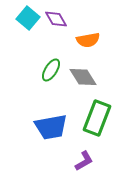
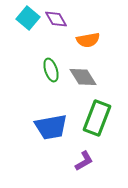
green ellipse: rotated 50 degrees counterclockwise
